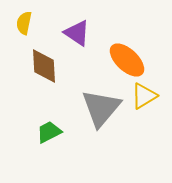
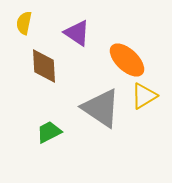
gray triangle: rotated 36 degrees counterclockwise
